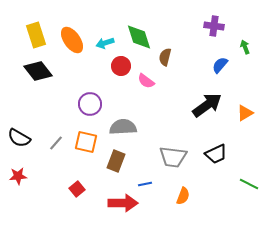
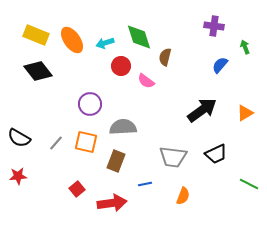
yellow rectangle: rotated 50 degrees counterclockwise
black arrow: moved 5 px left, 5 px down
red arrow: moved 11 px left; rotated 8 degrees counterclockwise
